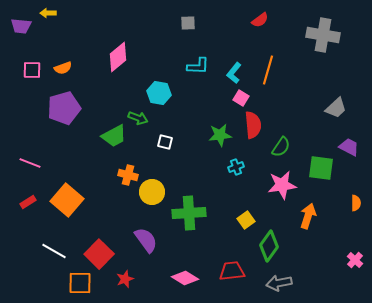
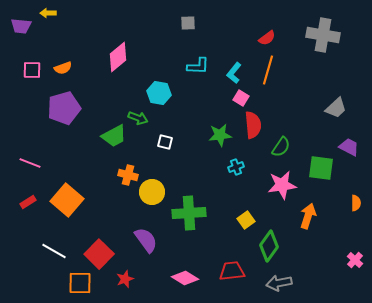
red semicircle at (260, 20): moved 7 px right, 18 px down
